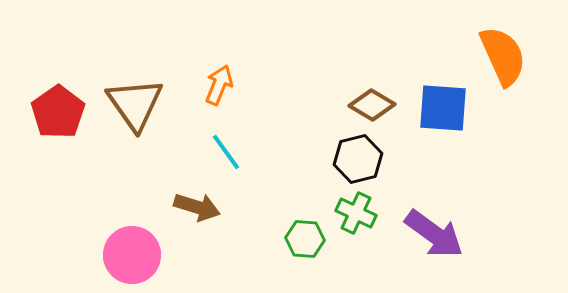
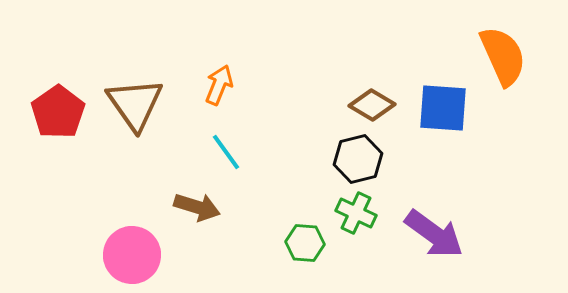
green hexagon: moved 4 px down
